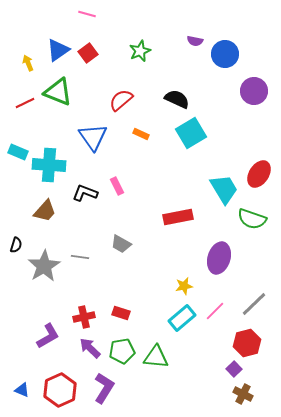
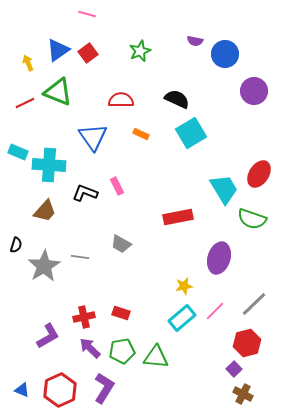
red semicircle at (121, 100): rotated 40 degrees clockwise
